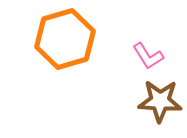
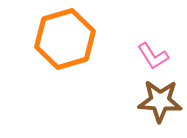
pink L-shape: moved 5 px right
